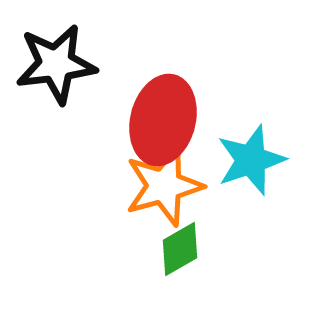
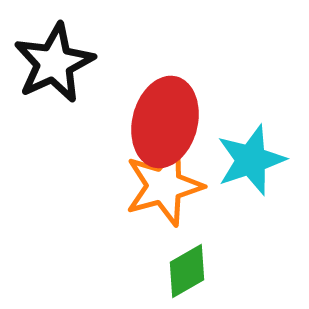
black star: moved 2 px left, 1 px up; rotated 18 degrees counterclockwise
red ellipse: moved 2 px right, 2 px down
green diamond: moved 7 px right, 22 px down
